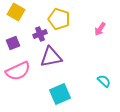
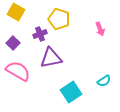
pink arrow: rotated 56 degrees counterclockwise
purple square: rotated 24 degrees counterclockwise
purple triangle: moved 1 px down
pink semicircle: rotated 125 degrees counterclockwise
cyan semicircle: rotated 104 degrees clockwise
cyan square: moved 11 px right, 2 px up; rotated 10 degrees counterclockwise
